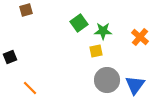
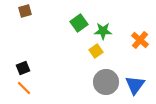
brown square: moved 1 px left, 1 px down
orange cross: moved 3 px down
yellow square: rotated 24 degrees counterclockwise
black square: moved 13 px right, 11 px down
gray circle: moved 1 px left, 2 px down
orange line: moved 6 px left
